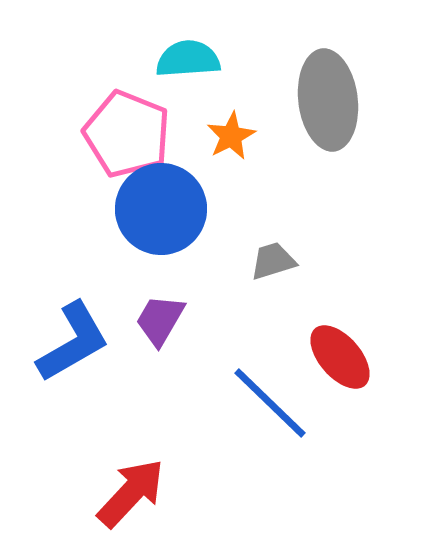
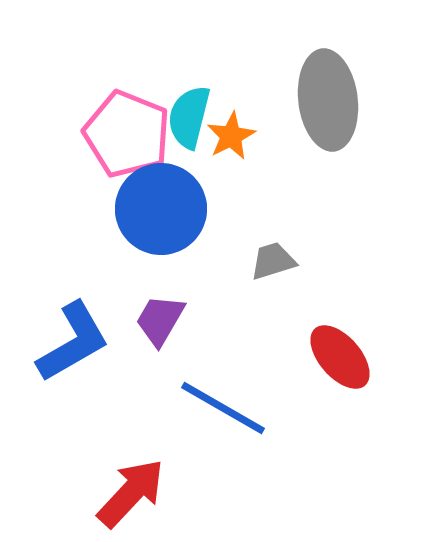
cyan semicircle: moved 1 px right, 58 px down; rotated 72 degrees counterclockwise
blue line: moved 47 px left, 5 px down; rotated 14 degrees counterclockwise
